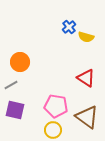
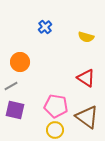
blue cross: moved 24 px left
gray line: moved 1 px down
yellow circle: moved 2 px right
